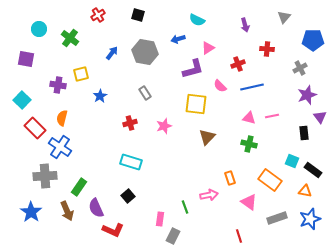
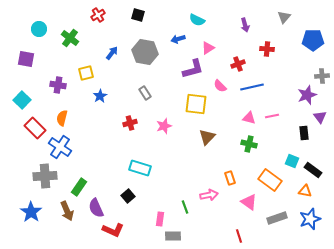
gray cross at (300, 68): moved 22 px right, 8 px down; rotated 24 degrees clockwise
yellow square at (81, 74): moved 5 px right, 1 px up
cyan rectangle at (131, 162): moved 9 px right, 6 px down
gray rectangle at (173, 236): rotated 63 degrees clockwise
